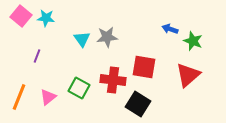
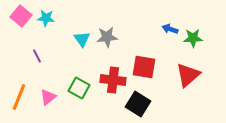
green star: moved 3 px up; rotated 24 degrees counterclockwise
purple line: rotated 48 degrees counterclockwise
